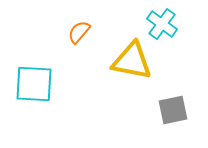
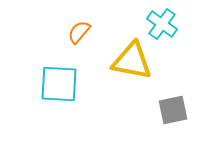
cyan square: moved 25 px right
